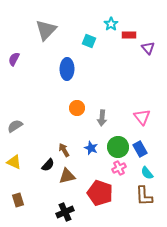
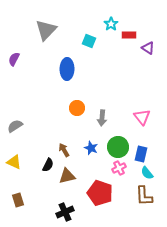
purple triangle: rotated 16 degrees counterclockwise
blue rectangle: moved 1 px right, 5 px down; rotated 42 degrees clockwise
black semicircle: rotated 16 degrees counterclockwise
